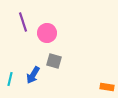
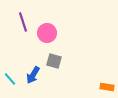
cyan line: rotated 56 degrees counterclockwise
